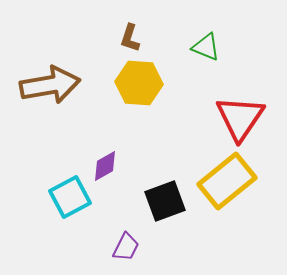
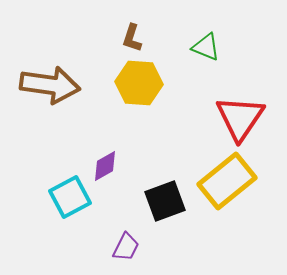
brown L-shape: moved 2 px right
brown arrow: rotated 18 degrees clockwise
